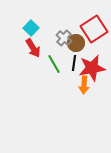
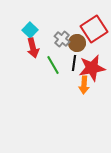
cyan square: moved 1 px left, 2 px down
gray cross: moved 2 px left, 1 px down
brown circle: moved 1 px right
red arrow: rotated 18 degrees clockwise
green line: moved 1 px left, 1 px down
